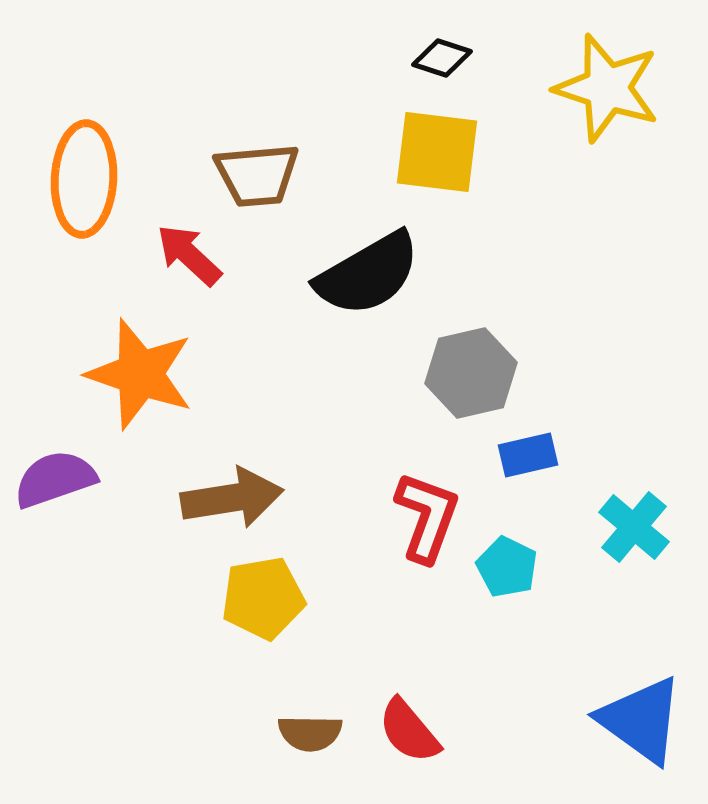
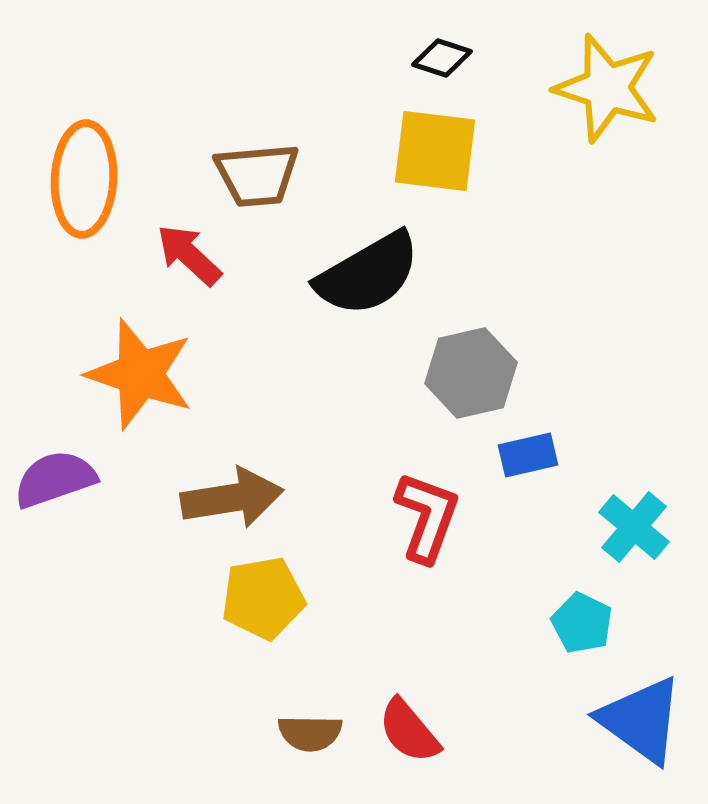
yellow square: moved 2 px left, 1 px up
cyan pentagon: moved 75 px right, 56 px down
